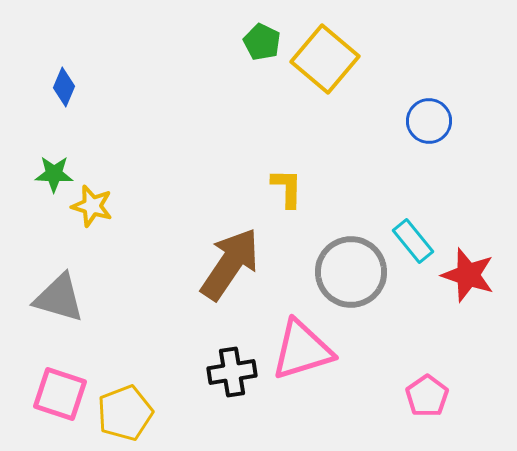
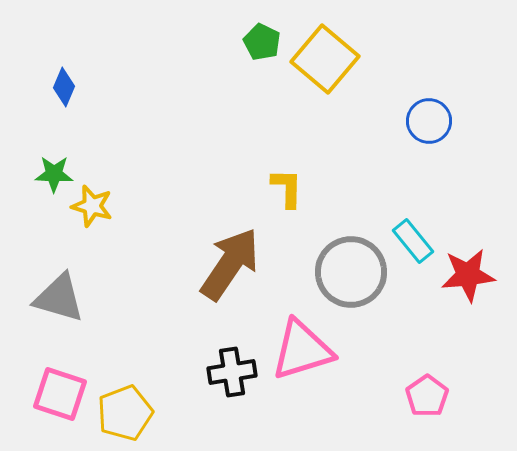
red star: rotated 24 degrees counterclockwise
